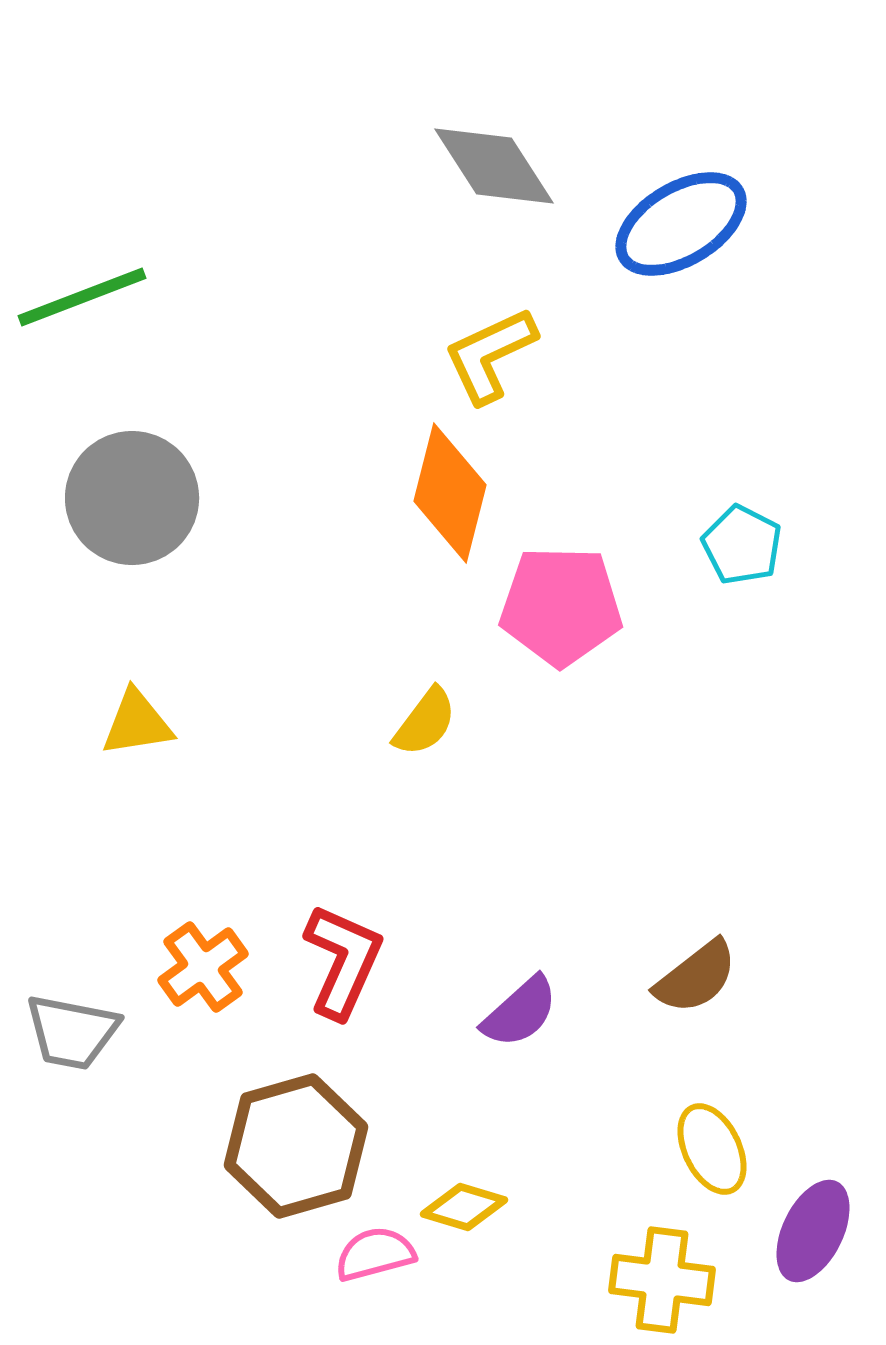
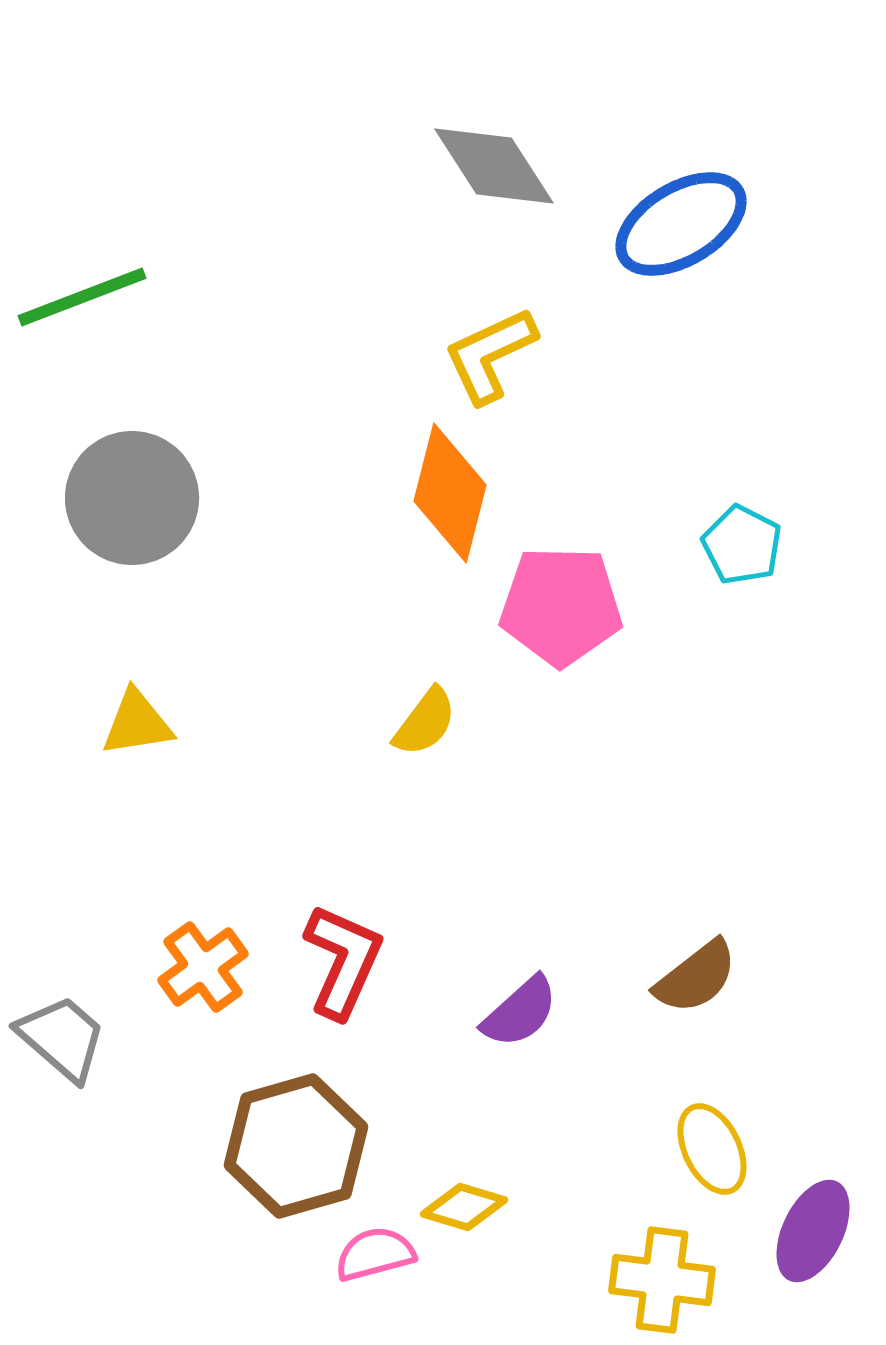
gray trapezoid: moved 10 px left, 6 px down; rotated 150 degrees counterclockwise
